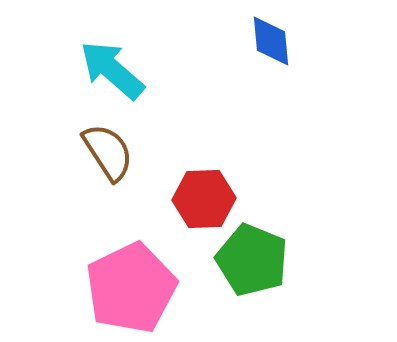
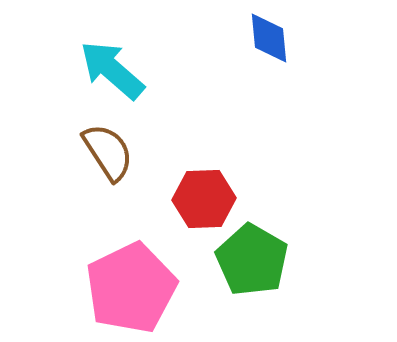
blue diamond: moved 2 px left, 3 px up
green pentagon: rotated 8 degrees clockwise
